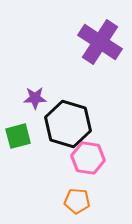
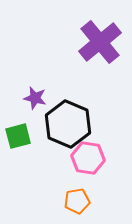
purple cross: rotated 18 degrees clockwise
purple star: rotated 15 degrees clockwise
black hexagon: rotated 6 degrees clockwise
orange pentagon: rotated 15 degrees counterclockwise
